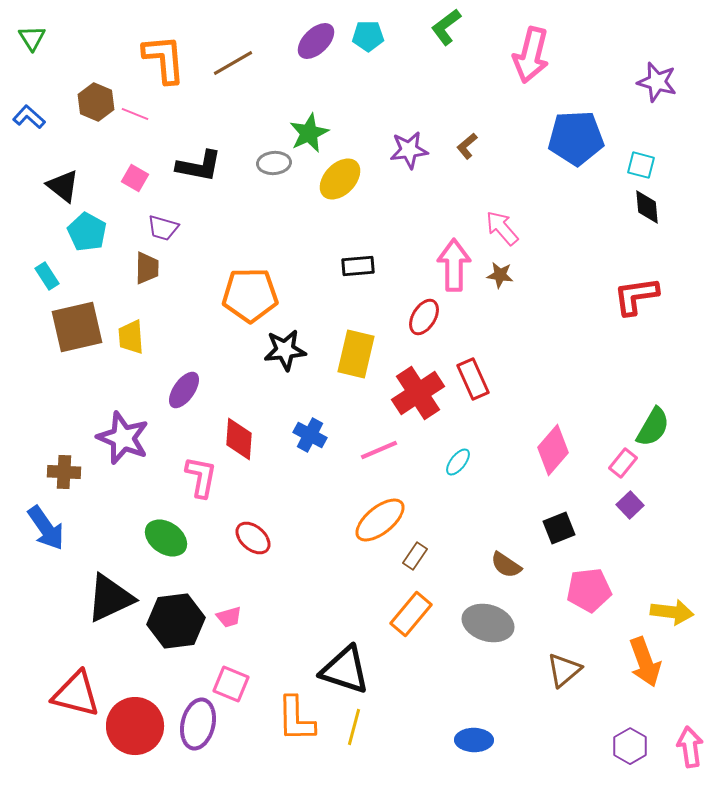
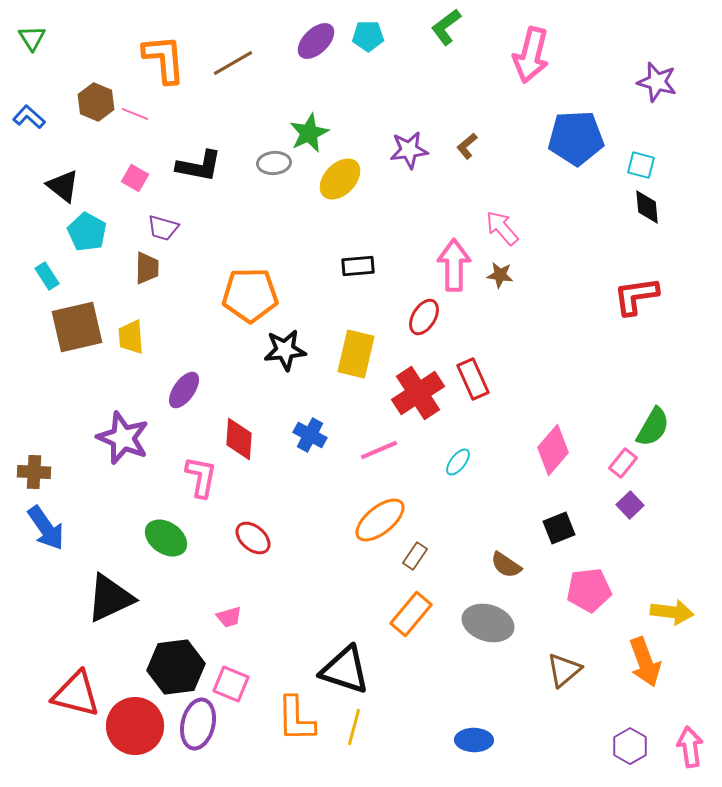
brown cross at (64, 472): moved 30 px left
black hexagon at (176, 621): moved 46 px down
